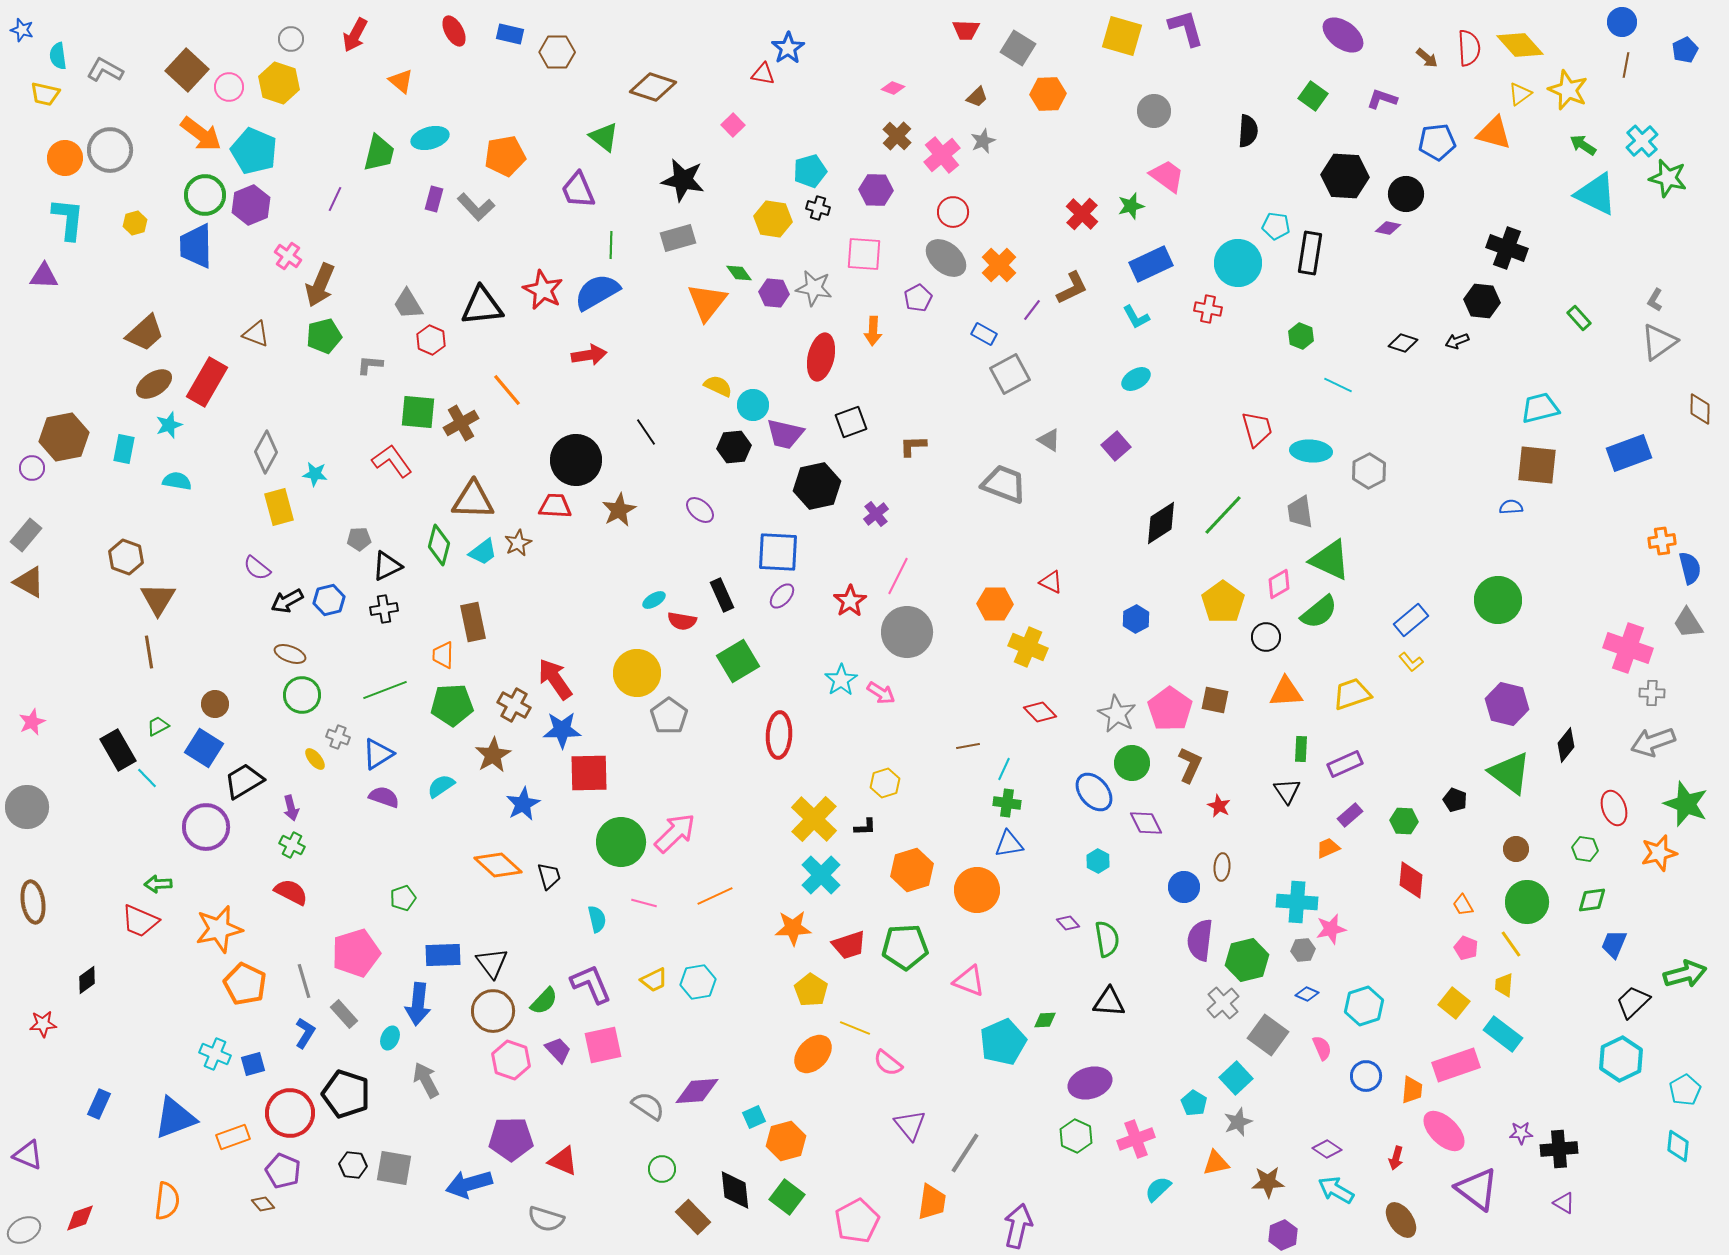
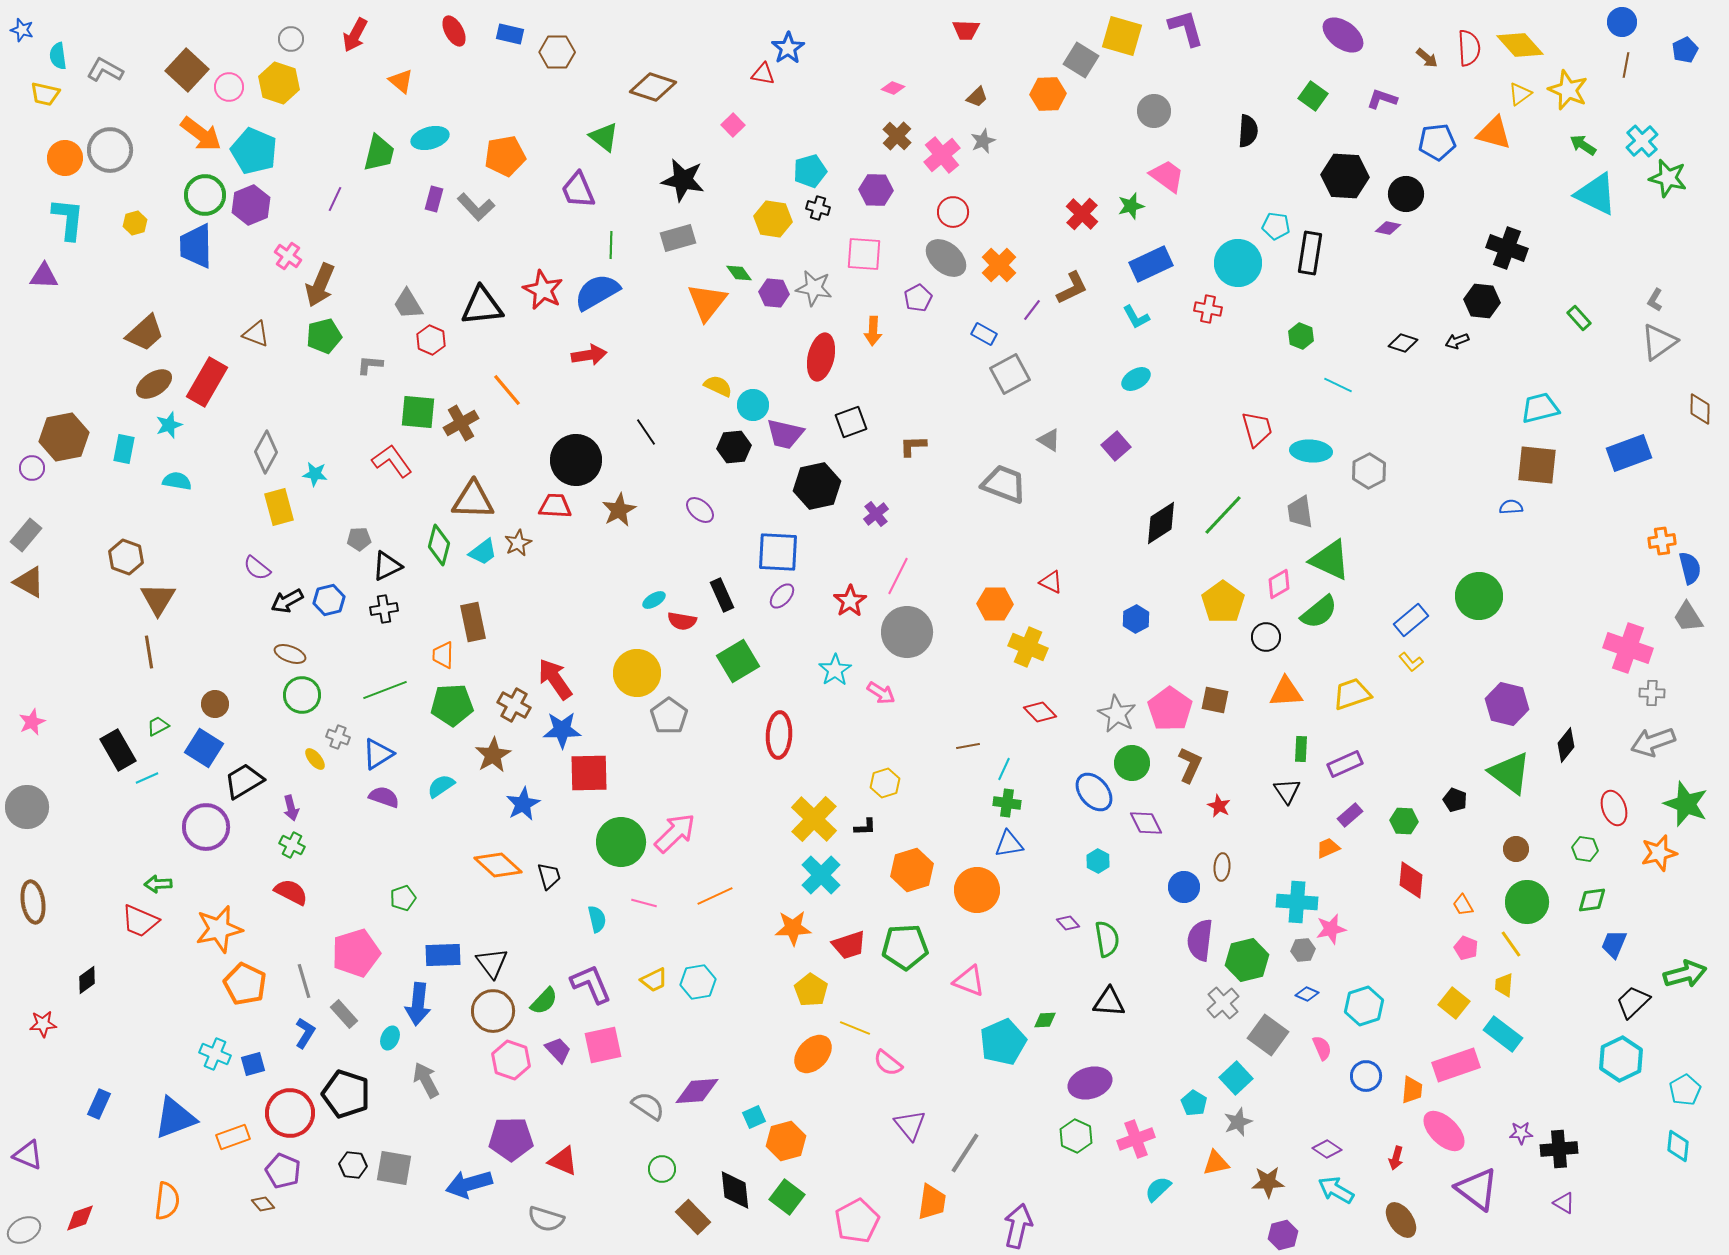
gray square at (1018, 48): moved 63 px right, 12 px down
green circle at (1498, 600): moved 19 px left, 4 px up
gray trapezoid at (1688, 623): moved 6 px up
cyan star at (841, 680): moved 6 px left, 10 px up
cyan line at (147, 778): rotated 70 degrees counterclockwise
purple hexagon at (1283, 1235): rotated 8 degrees clockwise
